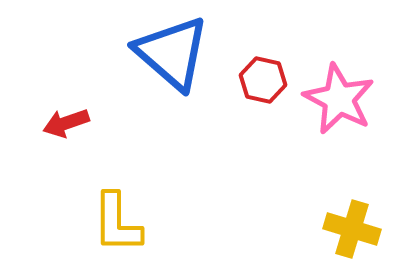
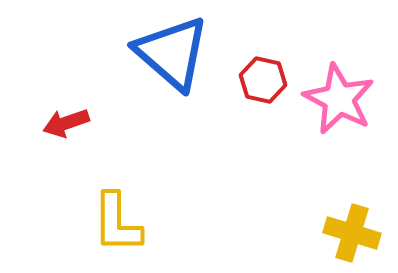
yellow cross: moved 4 px down
